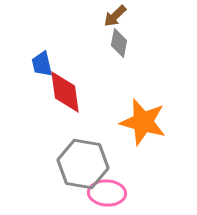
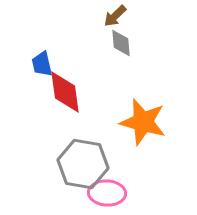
gray diamond: moved 2 px right; rotated 16 degrees counterclockwise
